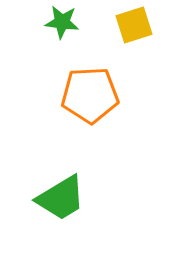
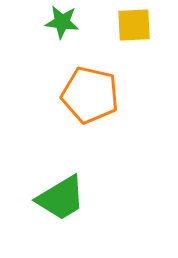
yellow square: rotated 15 degrees clockwise
orange pentagon: rotated 16 degrees clockwise
